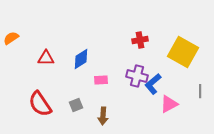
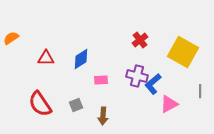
red cross: rotated 28 degrees counterclockwise
